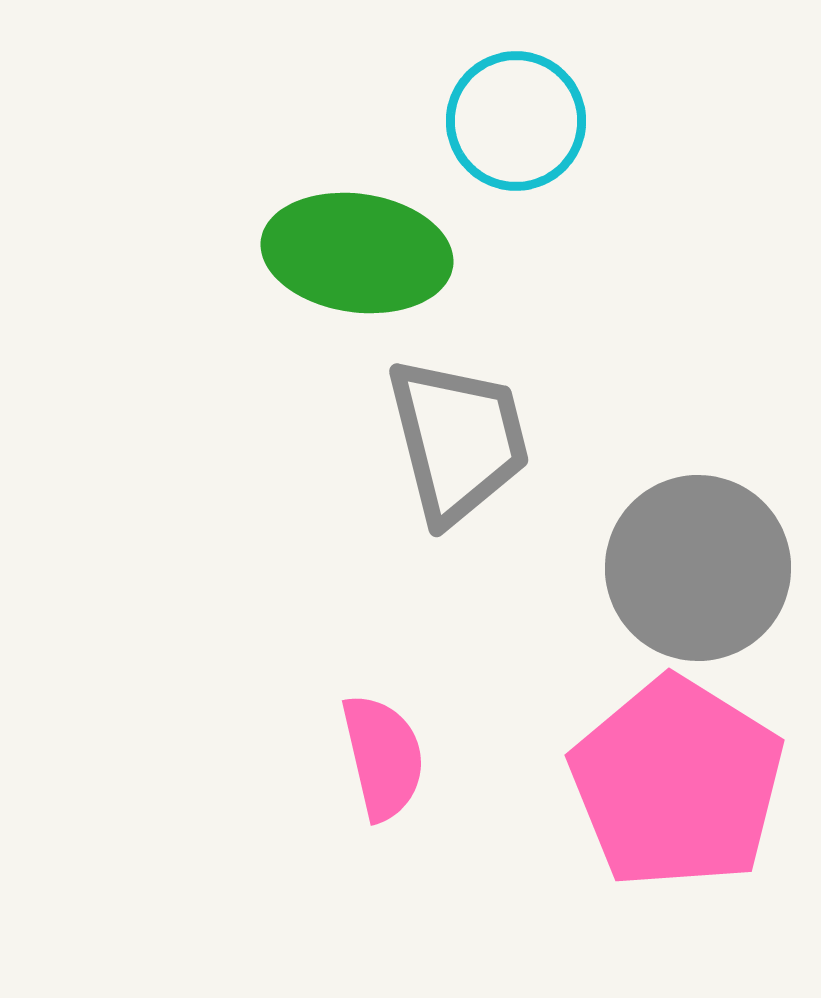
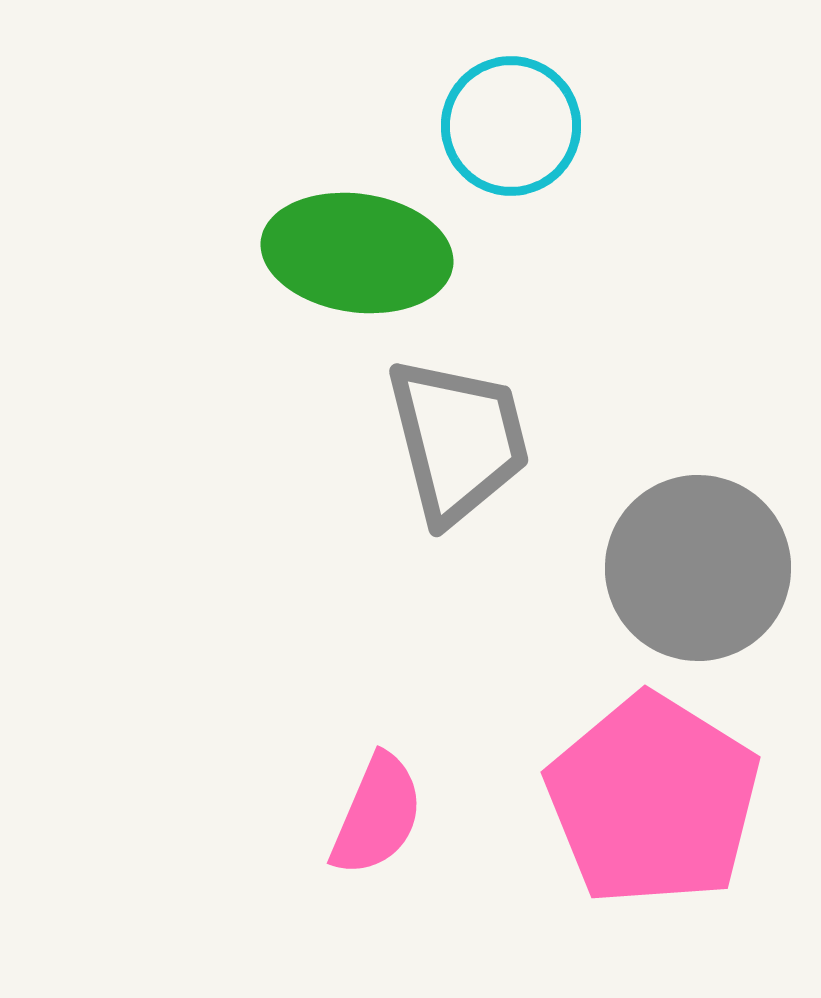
cyan circle: moved 5 px left, 5 px down
pink semicircle: moved 6 px left, 58 px down; rotated 36 degrees clockwise
pink pentagon: moved 24 px left, 17 px down
